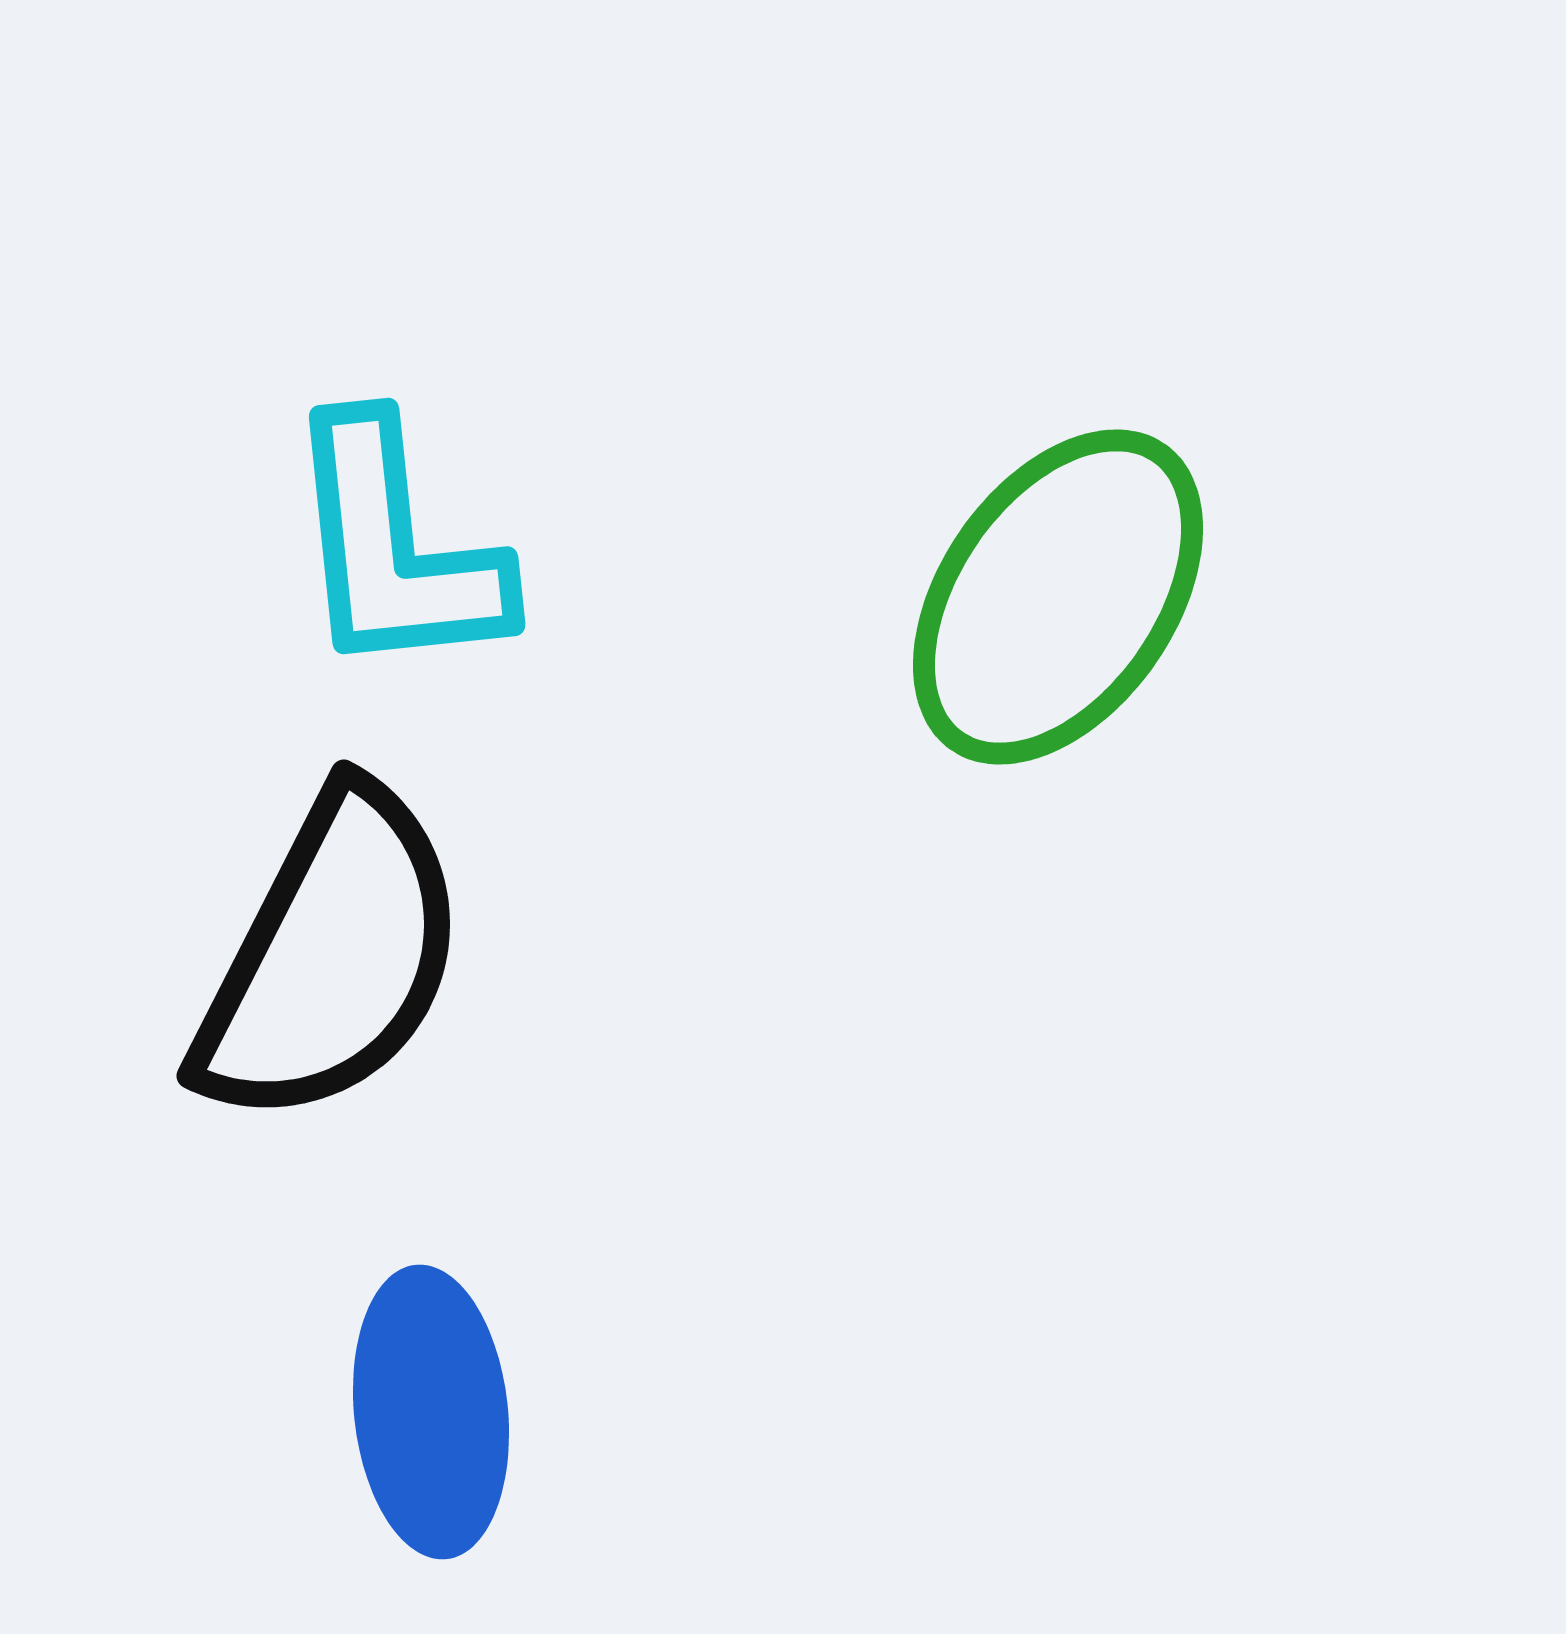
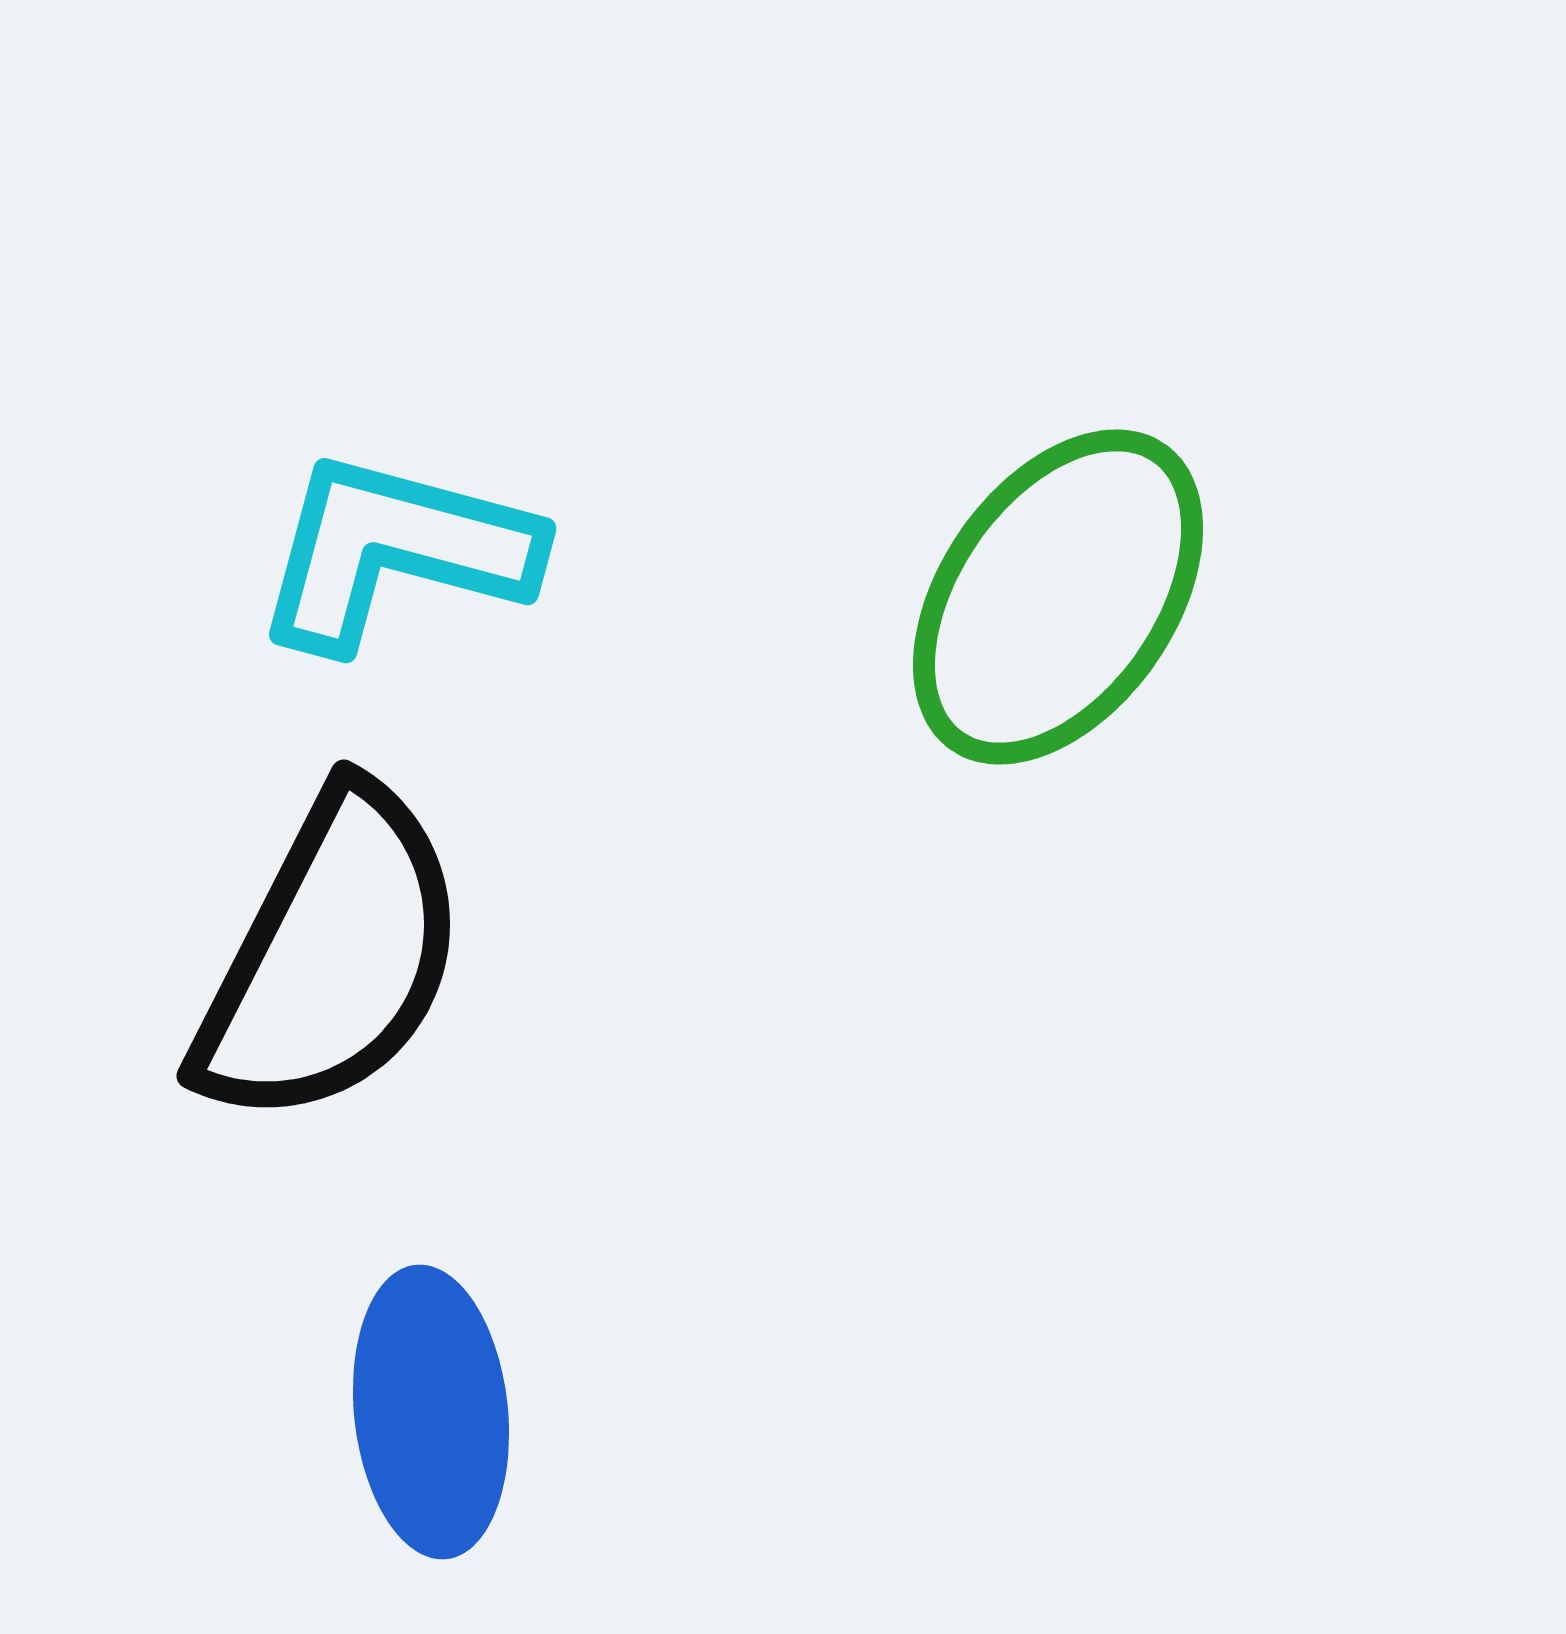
cyan L-shape: moved 3 px down; rotated 111 degrees clockwise
